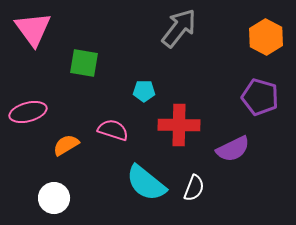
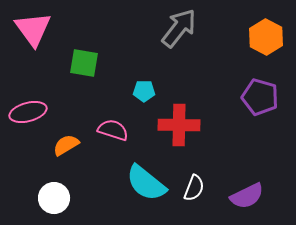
purple semicircle: moved 14 px right, 47 px down
